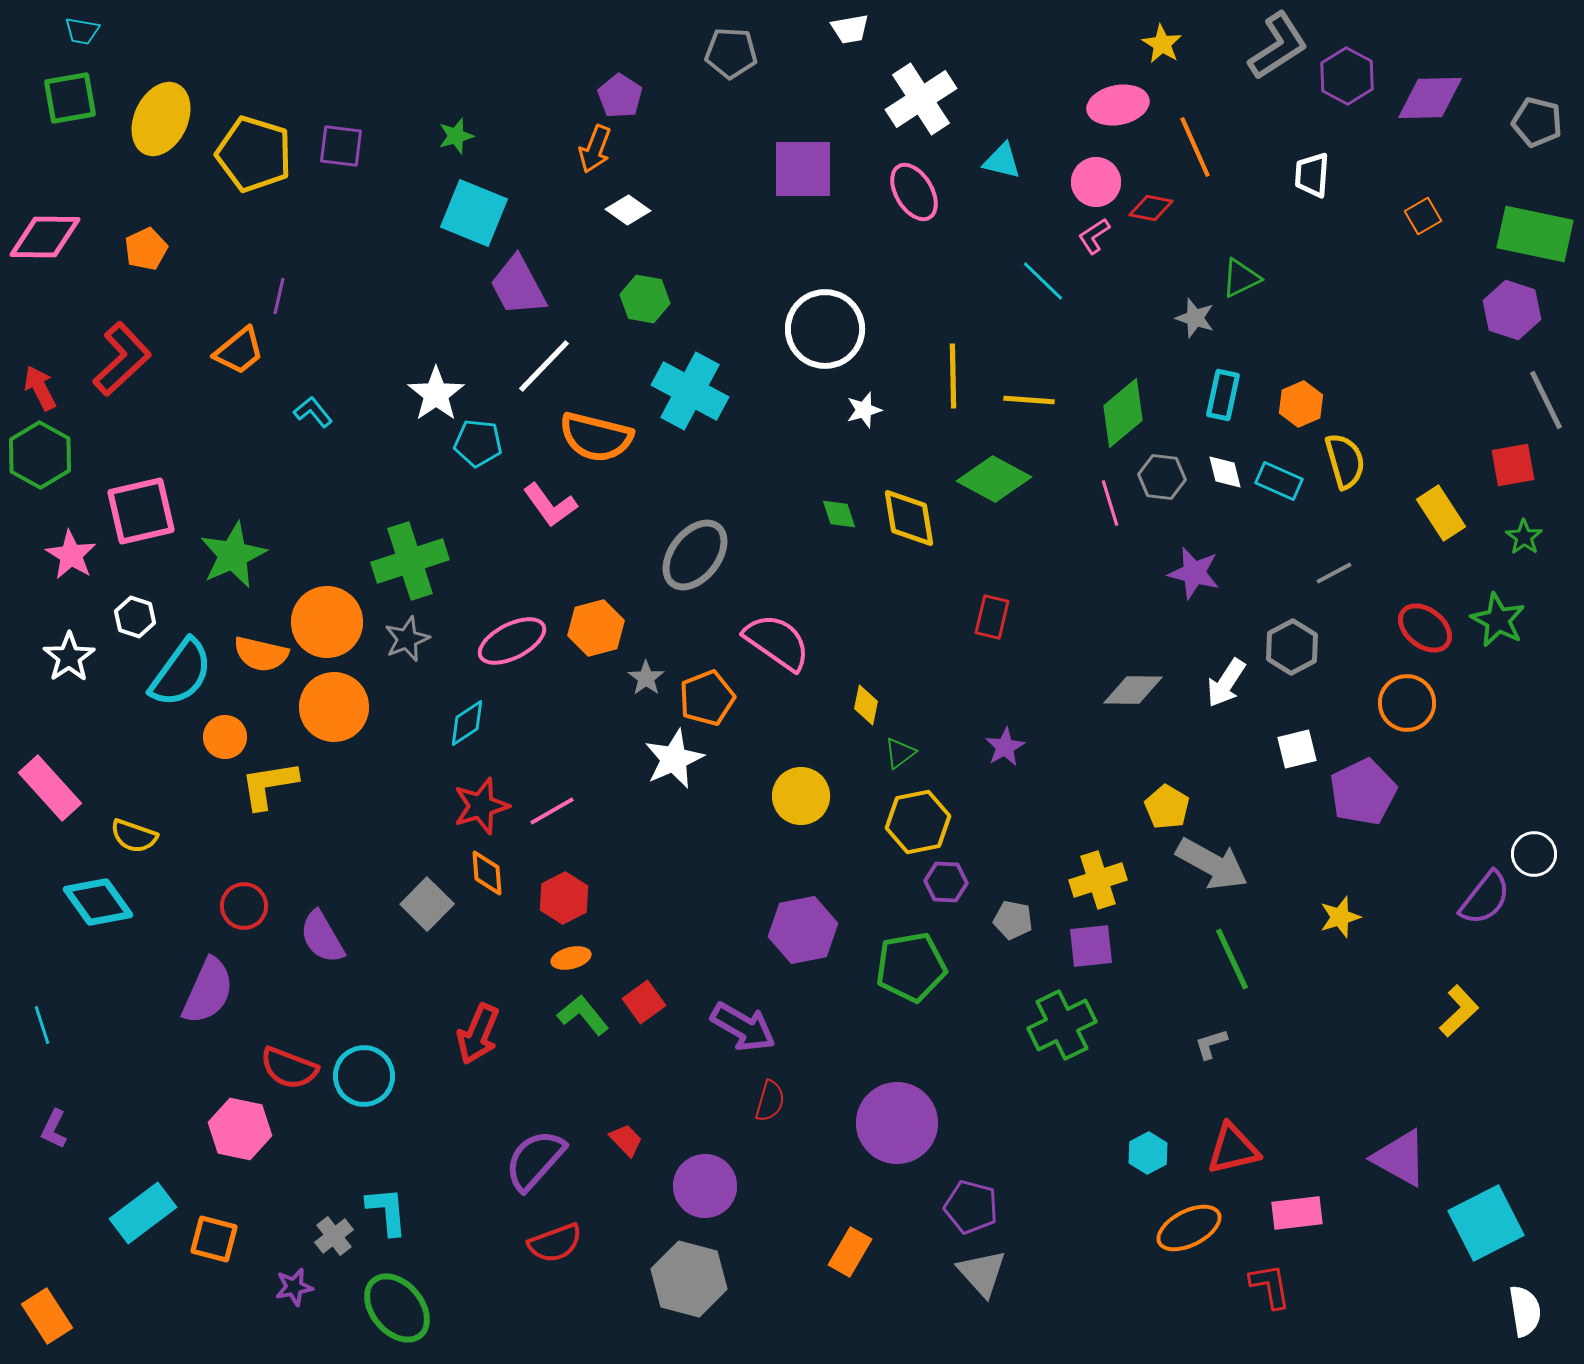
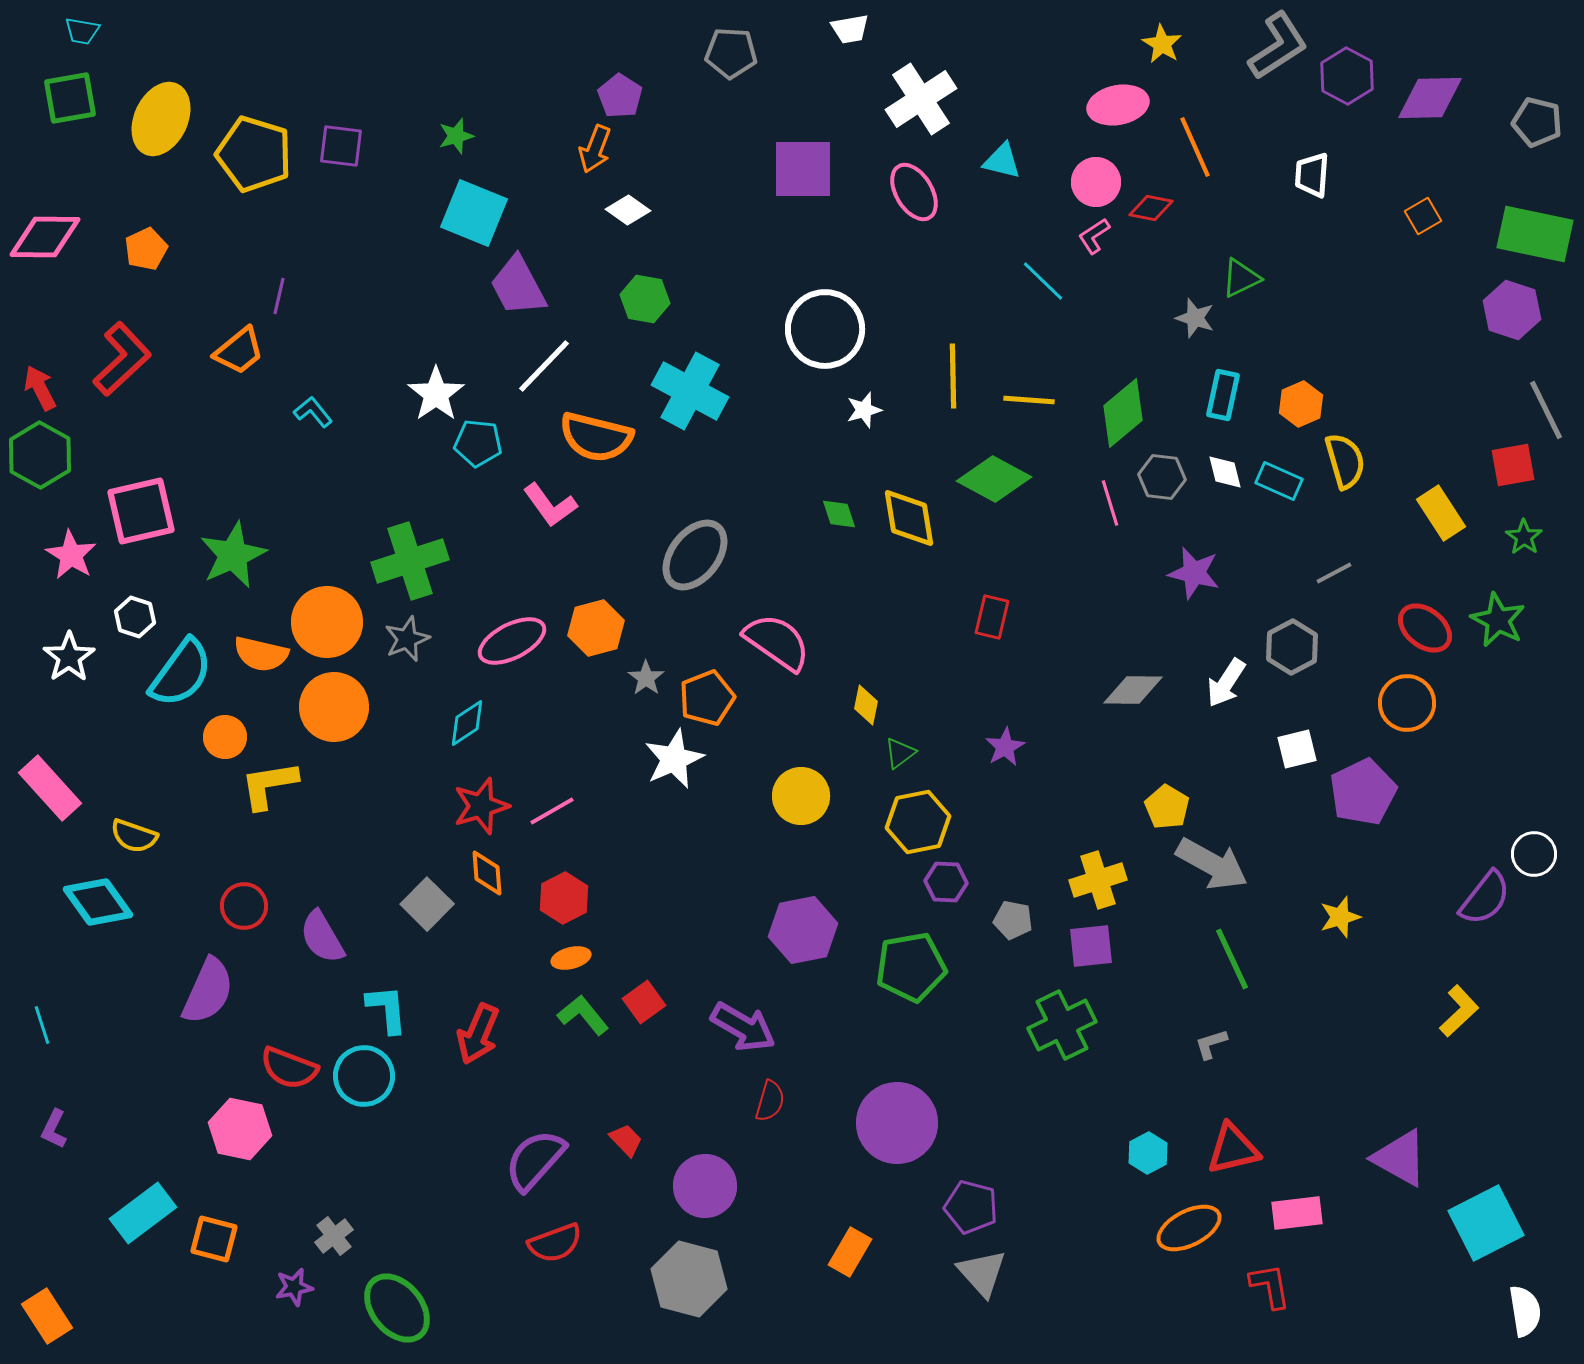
gray line at (1546, 400): moved 10 px down
cyan L-shape at (387, 1211): moved 202 px up
